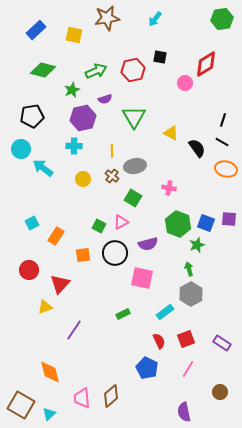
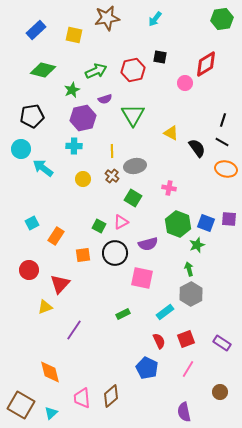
green triangle at (134, 117): moved 1 px left, 2 px up
cyan triangle at (49, 414): moved 2 px right, 1 px up
